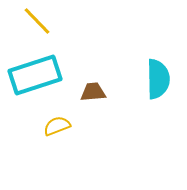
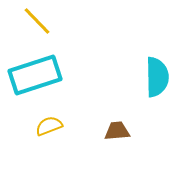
cyan semicircle: moved 1 px left, 2 px up
brown trapezoid: moved 24 px right, 39 px down
yellow semicircle: moved 8 px left
